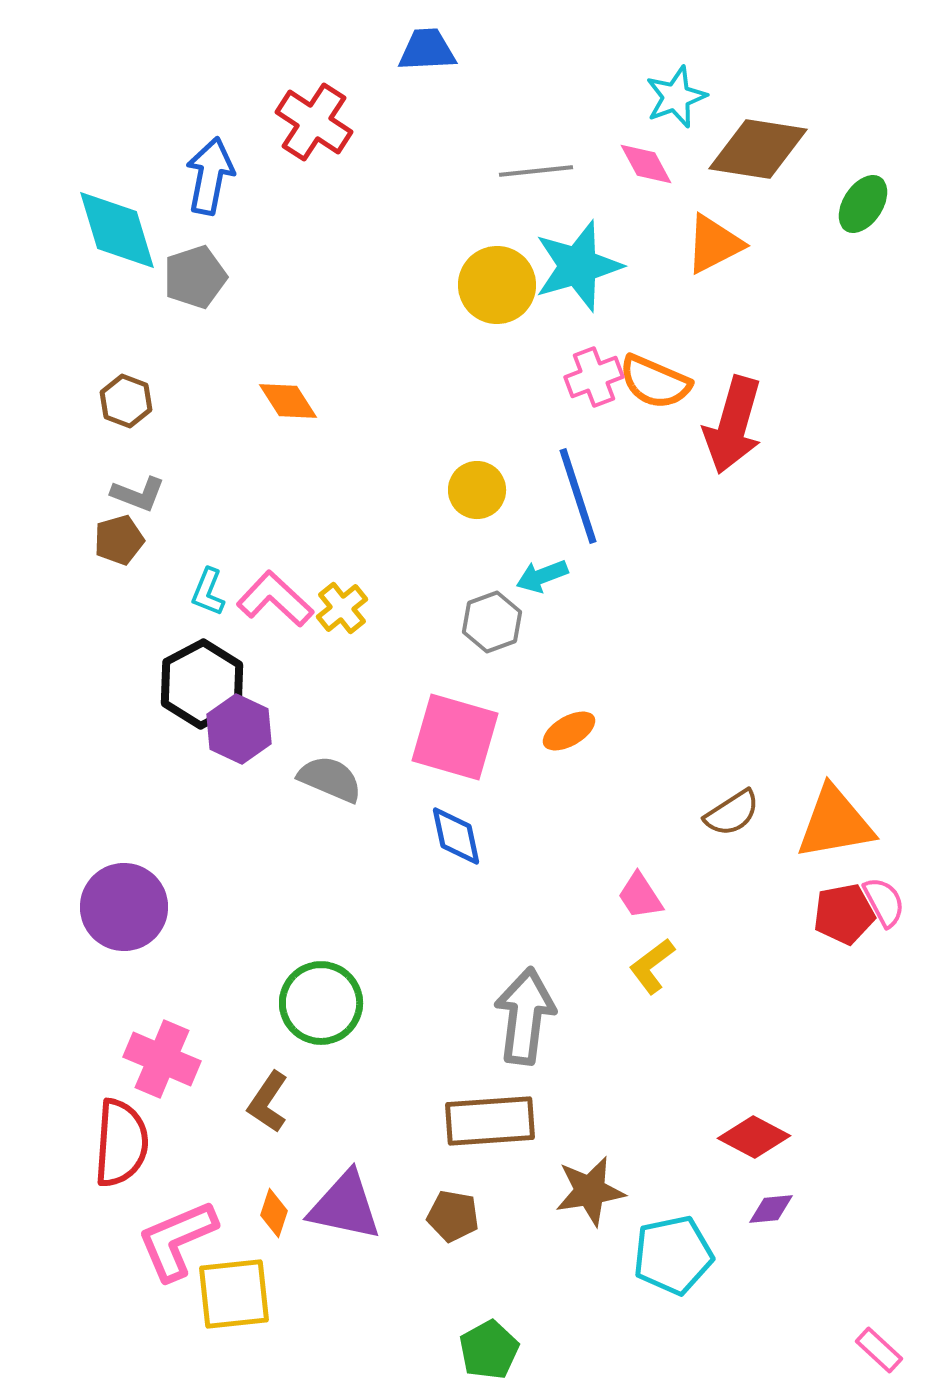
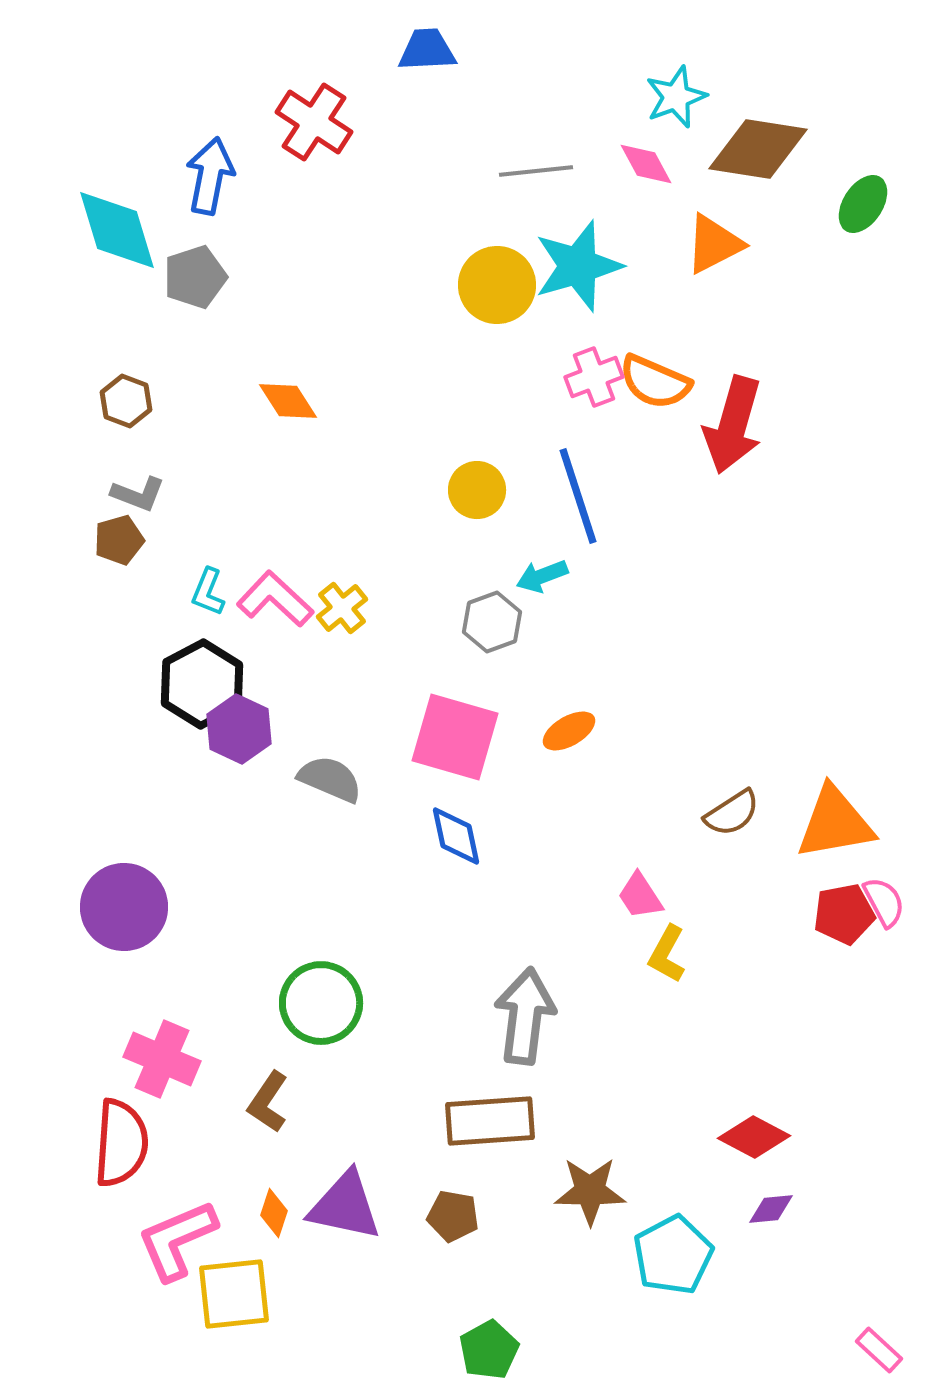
yellow L-shape at (652, 966): moved 15 px right, 12 px up; rotated 24 degrees counterclockwise
brown star at (590, 1191): rotated 10 degrees clockwise
cyan pentagon at (673, 1255): rotated 16 degrees counterclockwise
